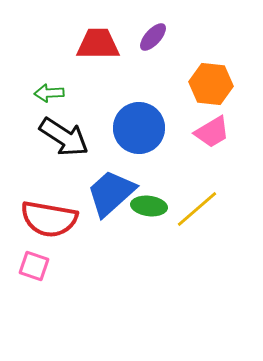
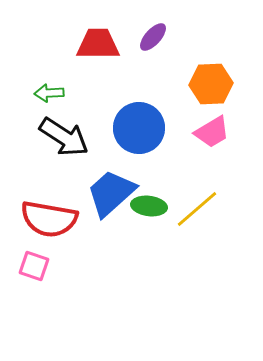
orange hexagon: rotated 9 degrees counterclockwise
